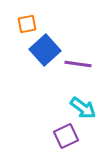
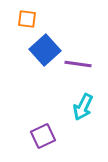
orange square: moved 5 px up; rotated 18 degrees clockwise
cyan arrow: moved 1 px up; rotated 80 degrees clockwise
purple square: moved 23 px left
